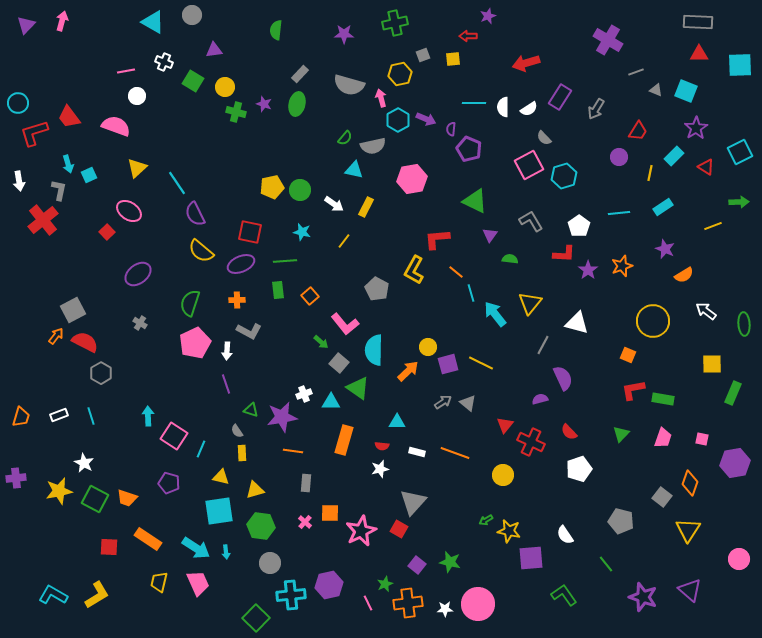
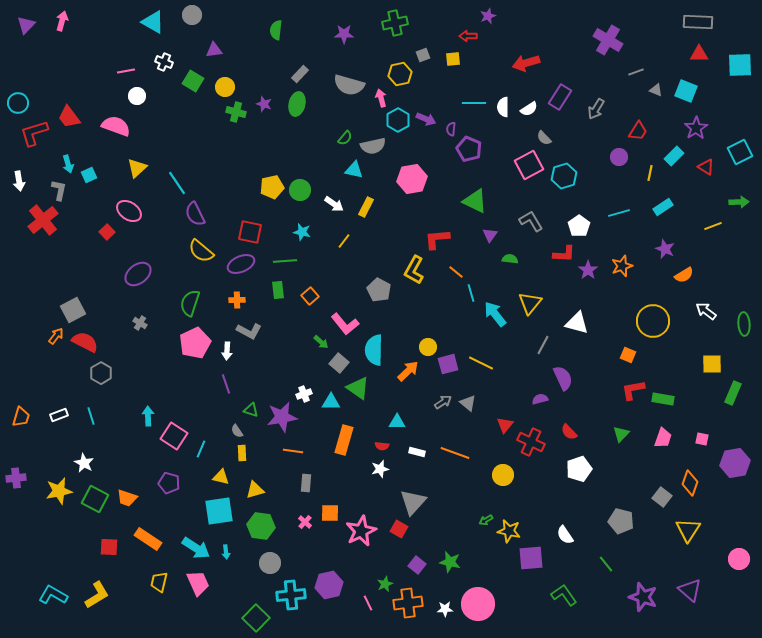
cyan line at (619, 213): rotated 10 degrees counterclockwise
gray pentagon at (377, 289): moved 2 px right, 1 px down
